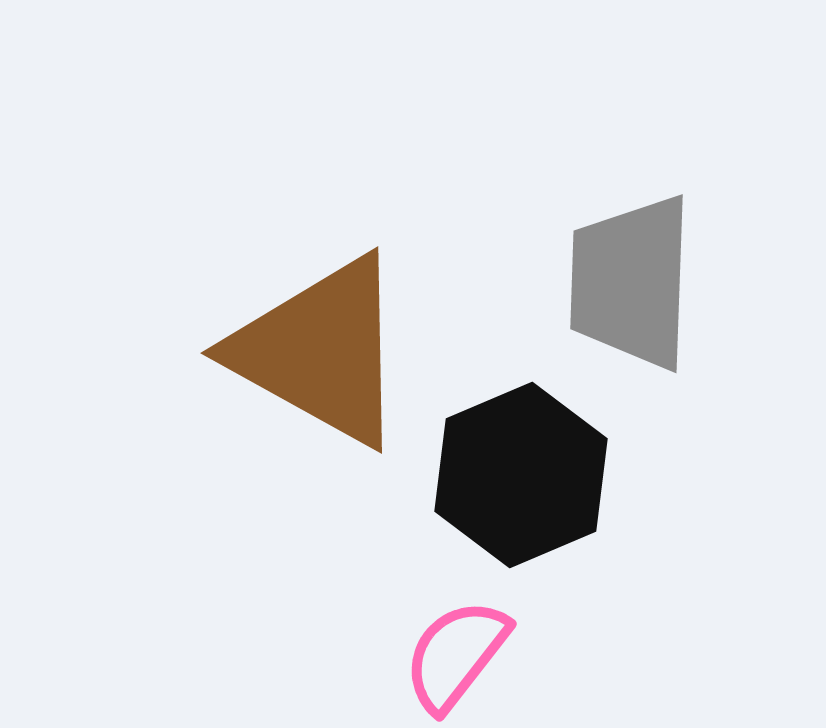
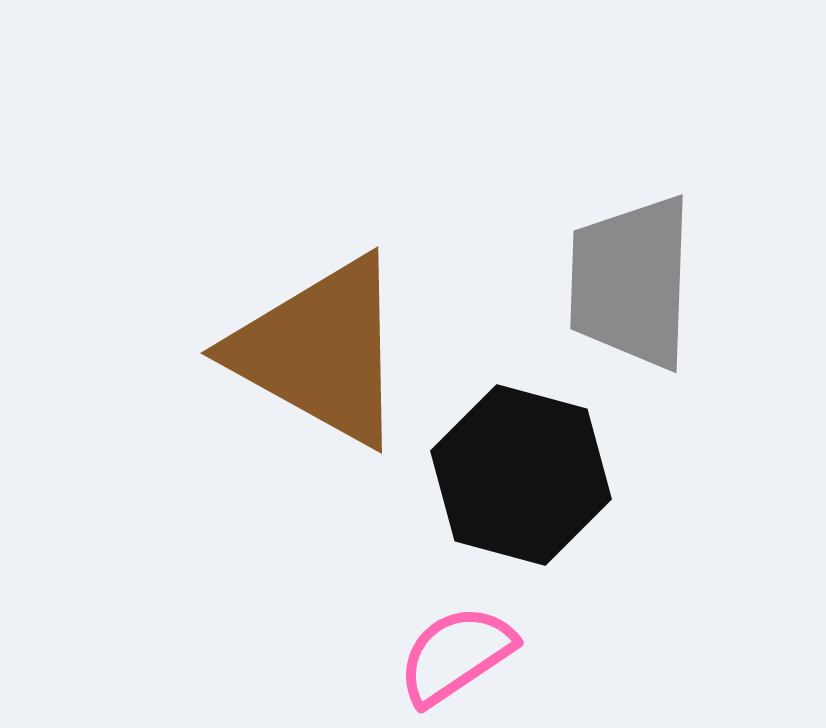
black hexagon: rotated 22 degrees counterclockwise
pink semicircle: rotated 18 degrees clockwise
